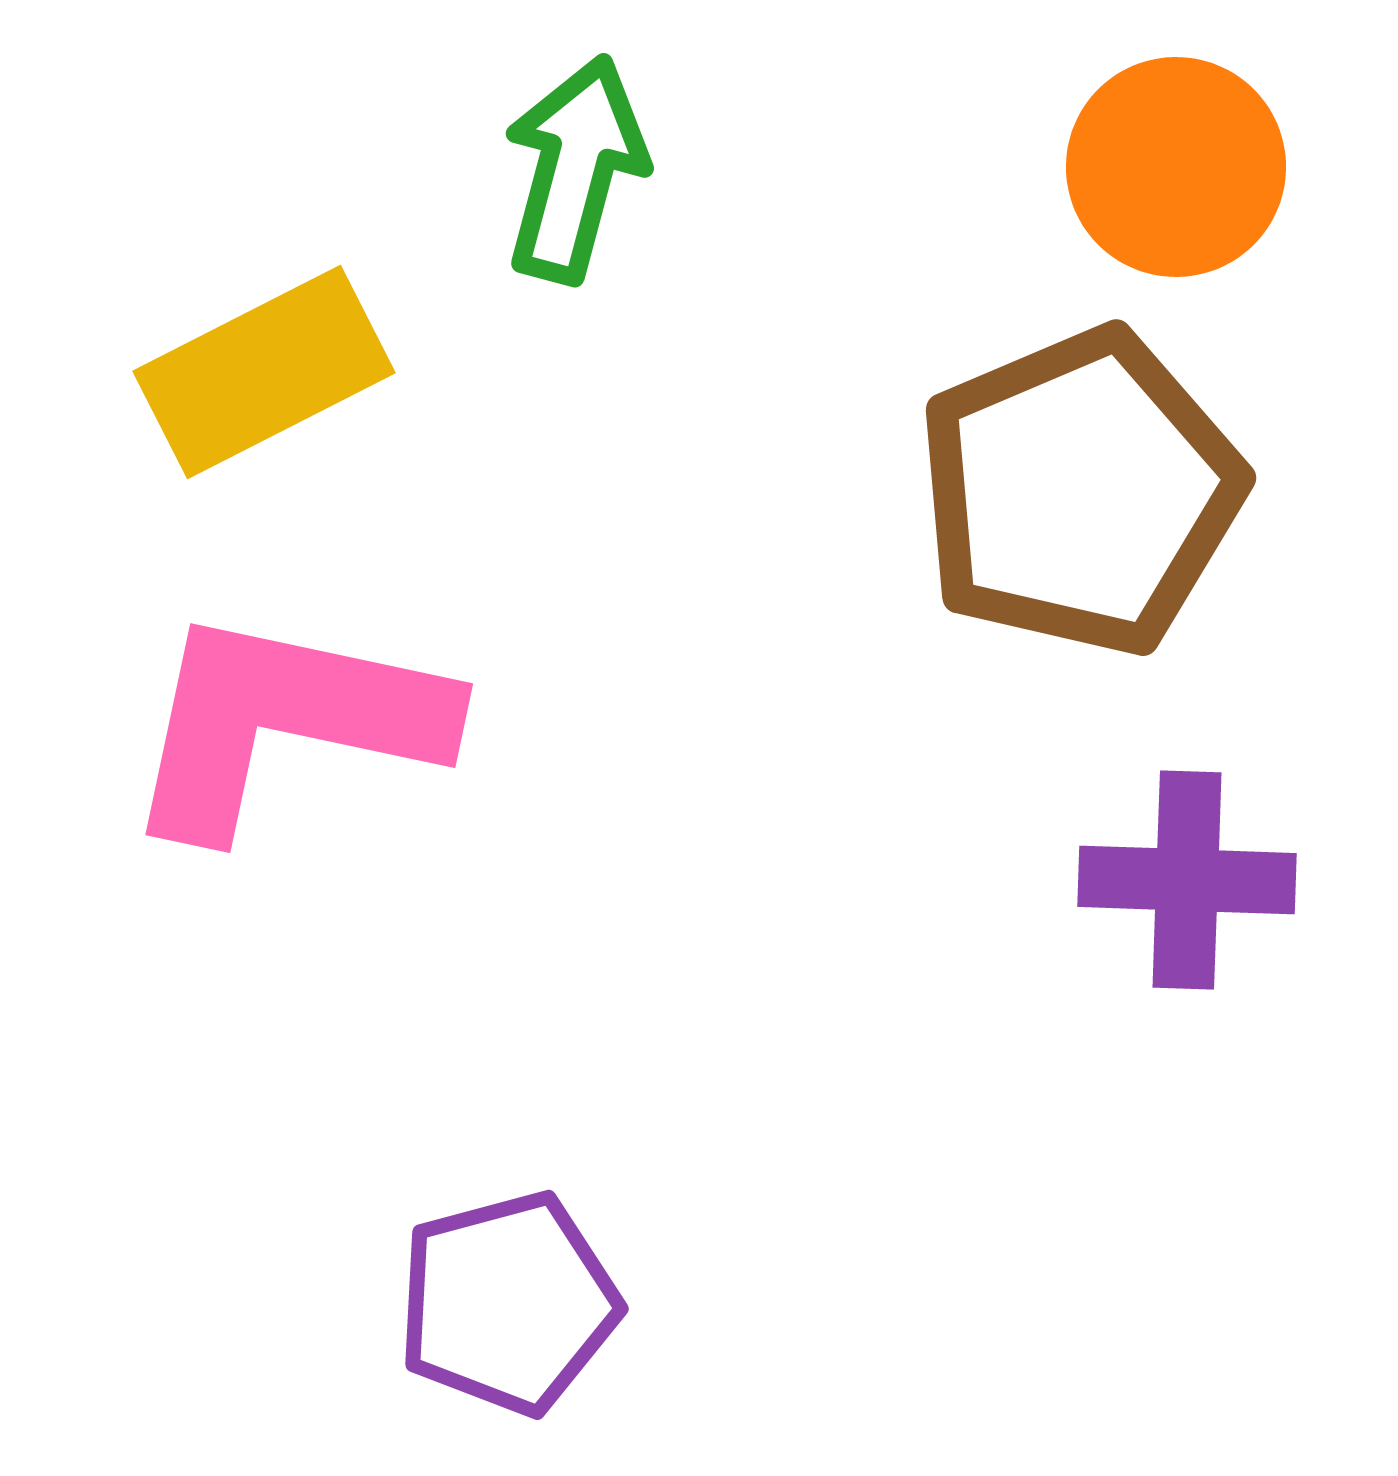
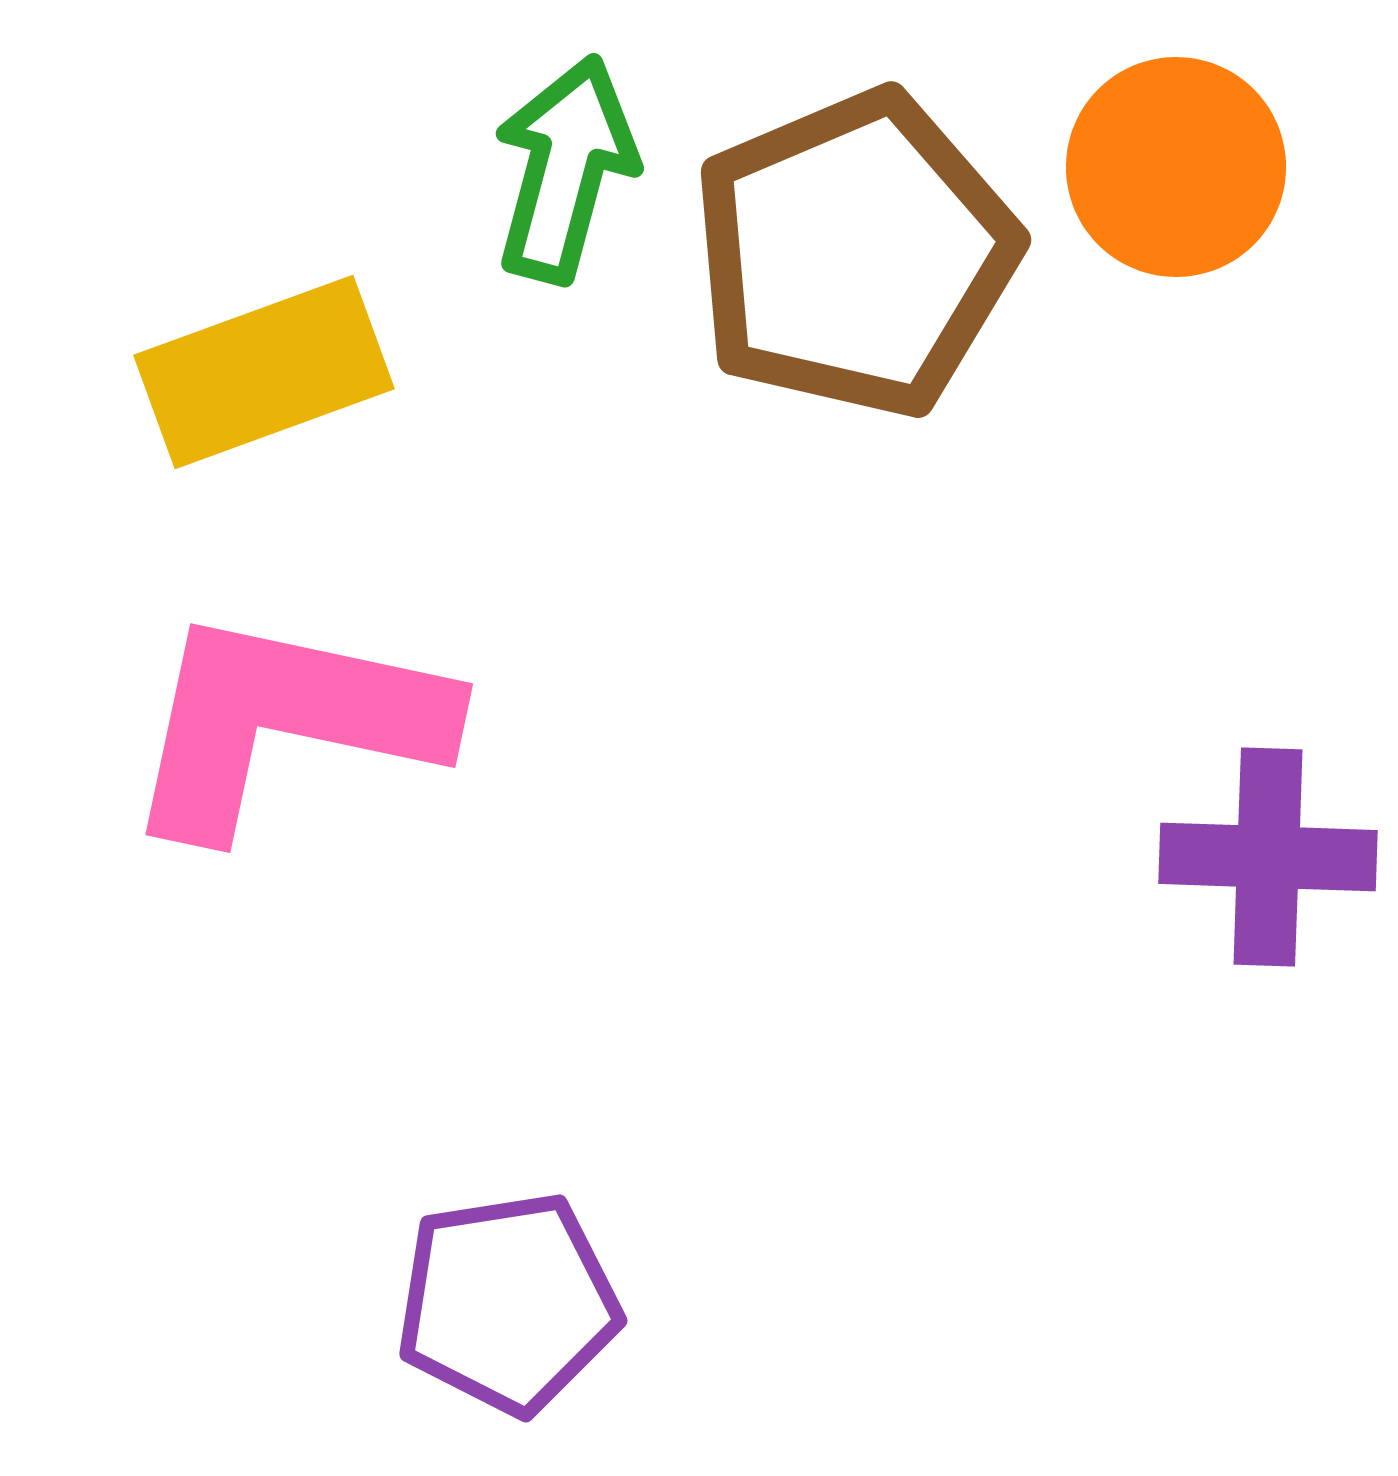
green arrow: moved 10 px left
yellow rectangle: rotated 7 degrees clockwise
brown pentagon: moved 225 px left, 238 px up
purple cross: moved 81 px right, 23 px up
purple pentagon: rotated 6 degrees clockwise
